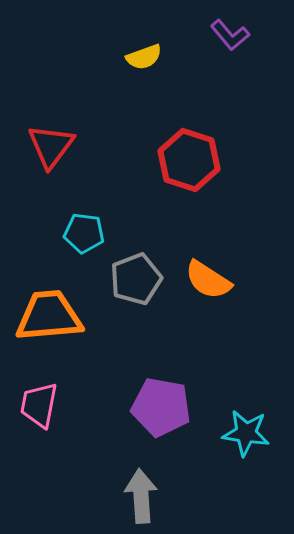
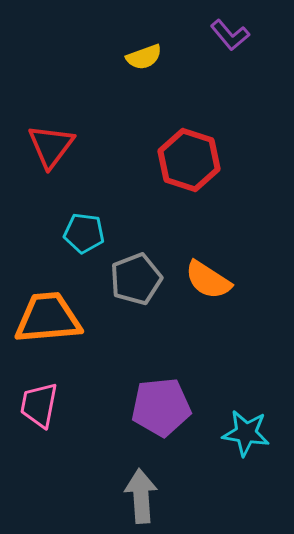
orange trapezoid: moved 1 px left, 2 px down
purple pentagon: rotated 16 degrees counterclockwise
